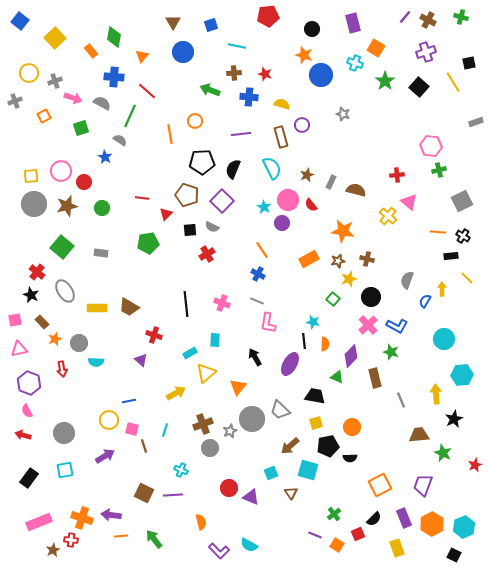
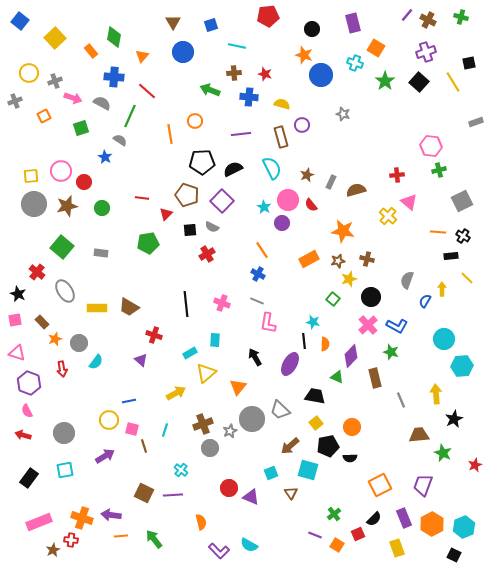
purple line at (405, 17): moved 2 px right, 2 px up
black square at (419, 87): moved 5 px up
black semicircle at (233, 169): rotated 42 degrees clockwise
brown semicircle at (356, 190): rotated 30 degrees counterclockwise
black star at (31, 295): moved 13 px left, 1 px up
pink triangle at (19, 349): moved 2 px left, 4 px down; rotated 30 degrees clockwise
cyan semicircle at (96, 362): rotated 56 degrees counterclockwise
cyan hexagon at (462, 375): moved 9 px up
yellow square at (316, 423): rotated 24 degrees counterclockwise
cyan cross at (181, 470): rotated 16 degrees clockwise
